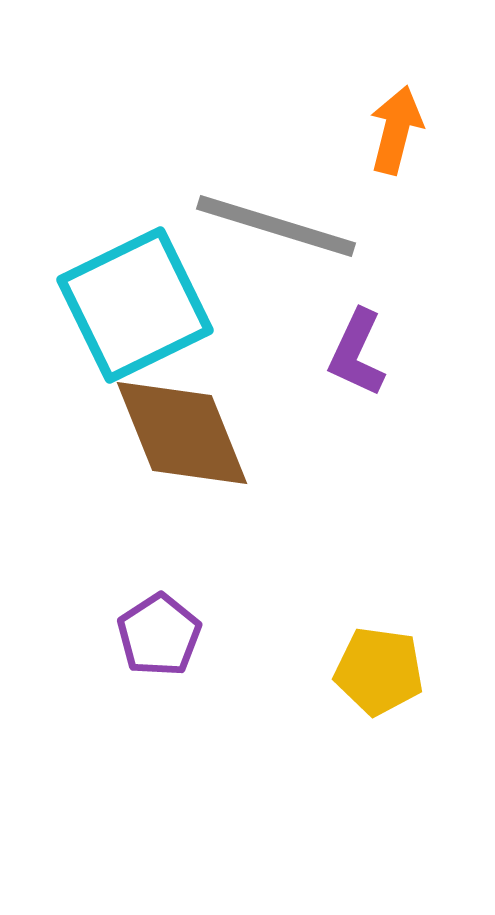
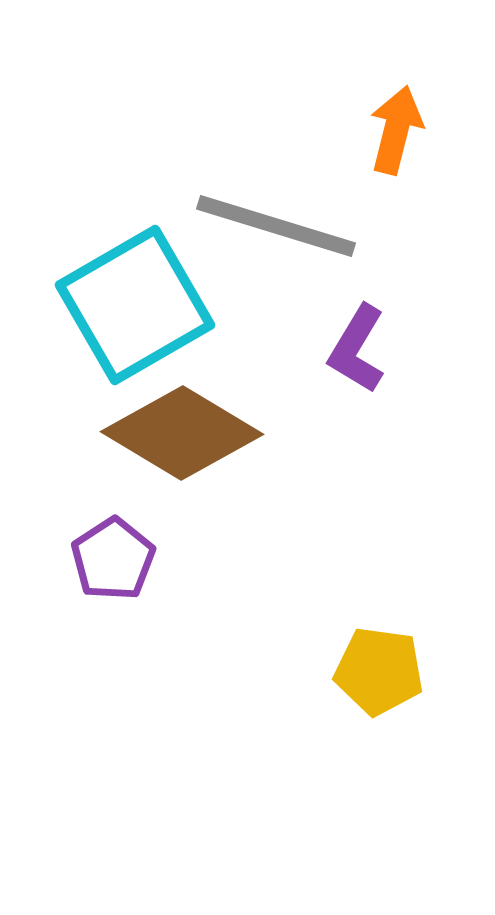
cyan square: rotated 4 degrees counterclockwise
purple L-shape: moved 4 px up; rotated 6 degrees clockwise
brown diamond: rotated 37 degrees counterclockwise
purple pentagon: moved 46 px left, 76 px up
